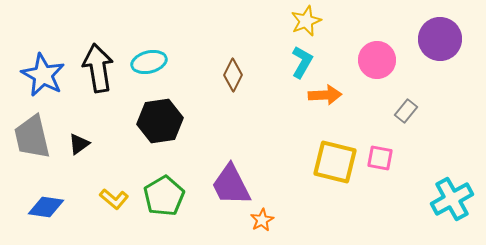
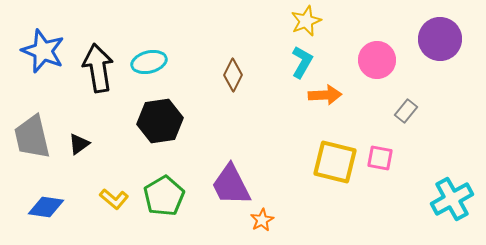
blue star: moved 24 px up; rotated 6 degrees counterclockwise
